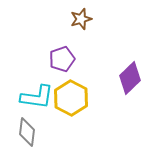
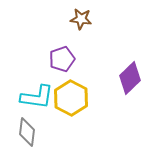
brown star: rotated 25 degrees clockwise
